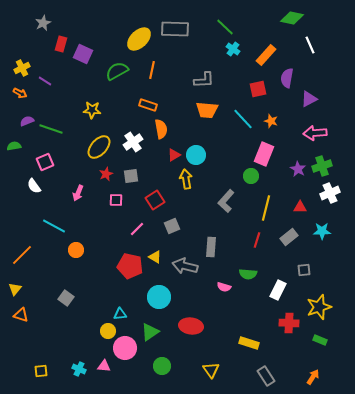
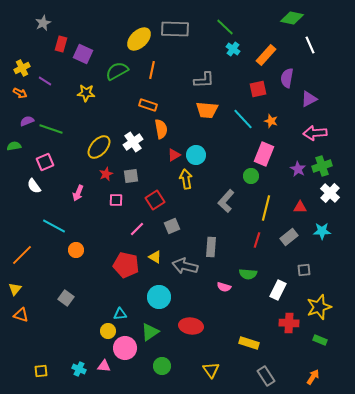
yellow star at (92, 110): moved 6 px left, 17 px up
white cross at (330, 193): rotated 24 degrees counterclockwise
red pentagon at (130, 266): moved 4 px left, 1 px up
